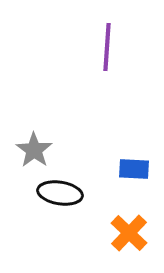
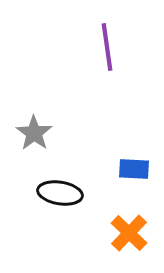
purple line: rotated 12 degrees counterclockwise
gray star: moved 17 px up
